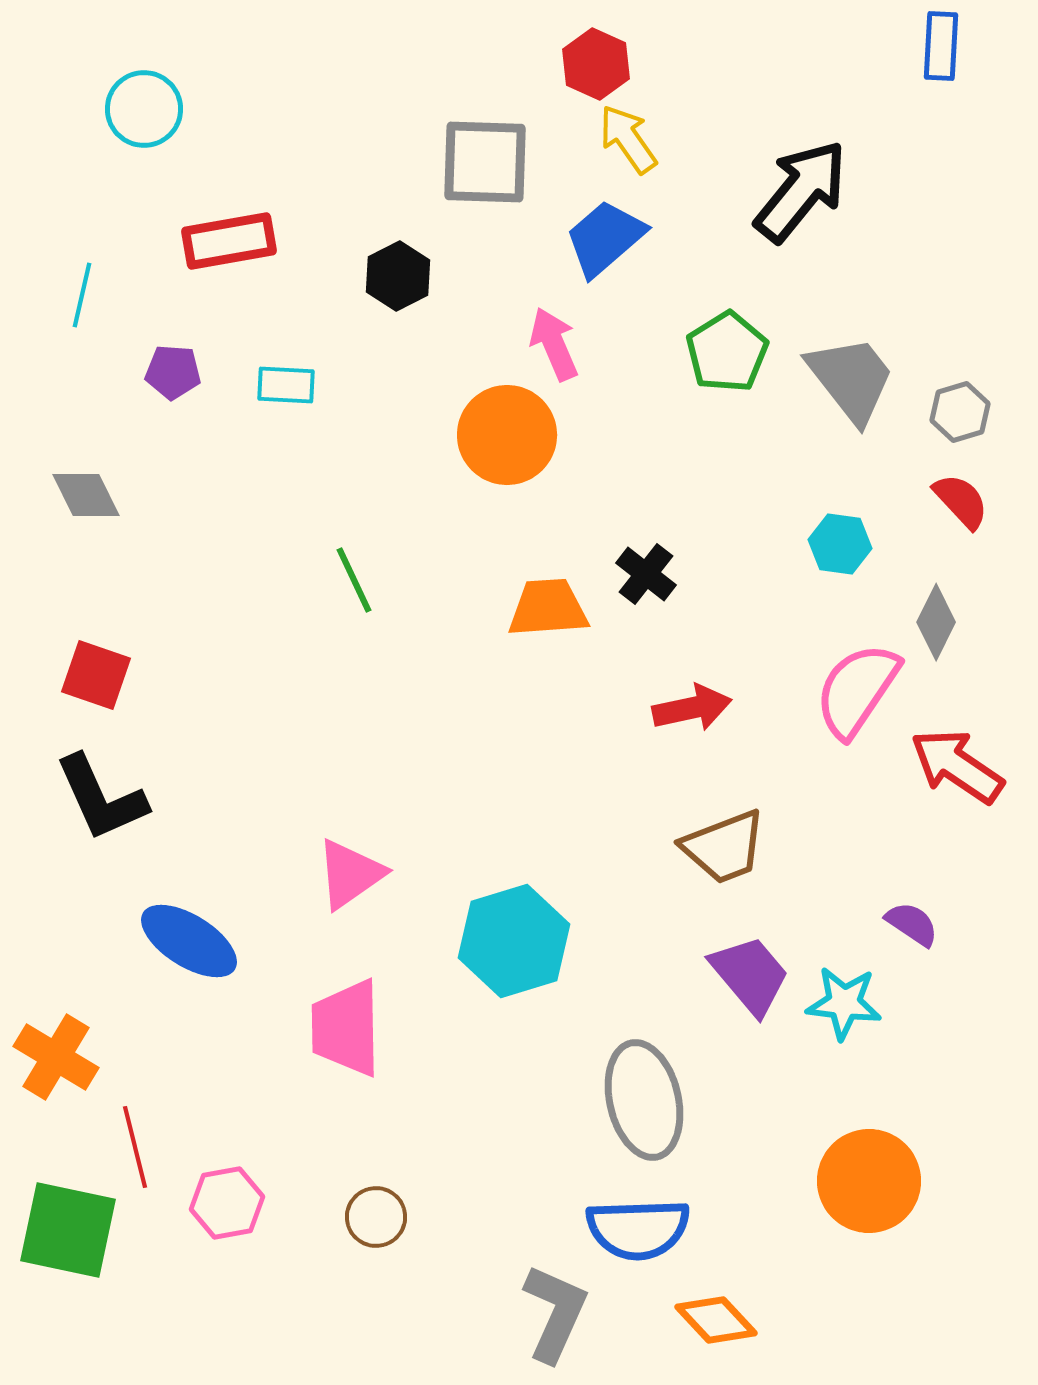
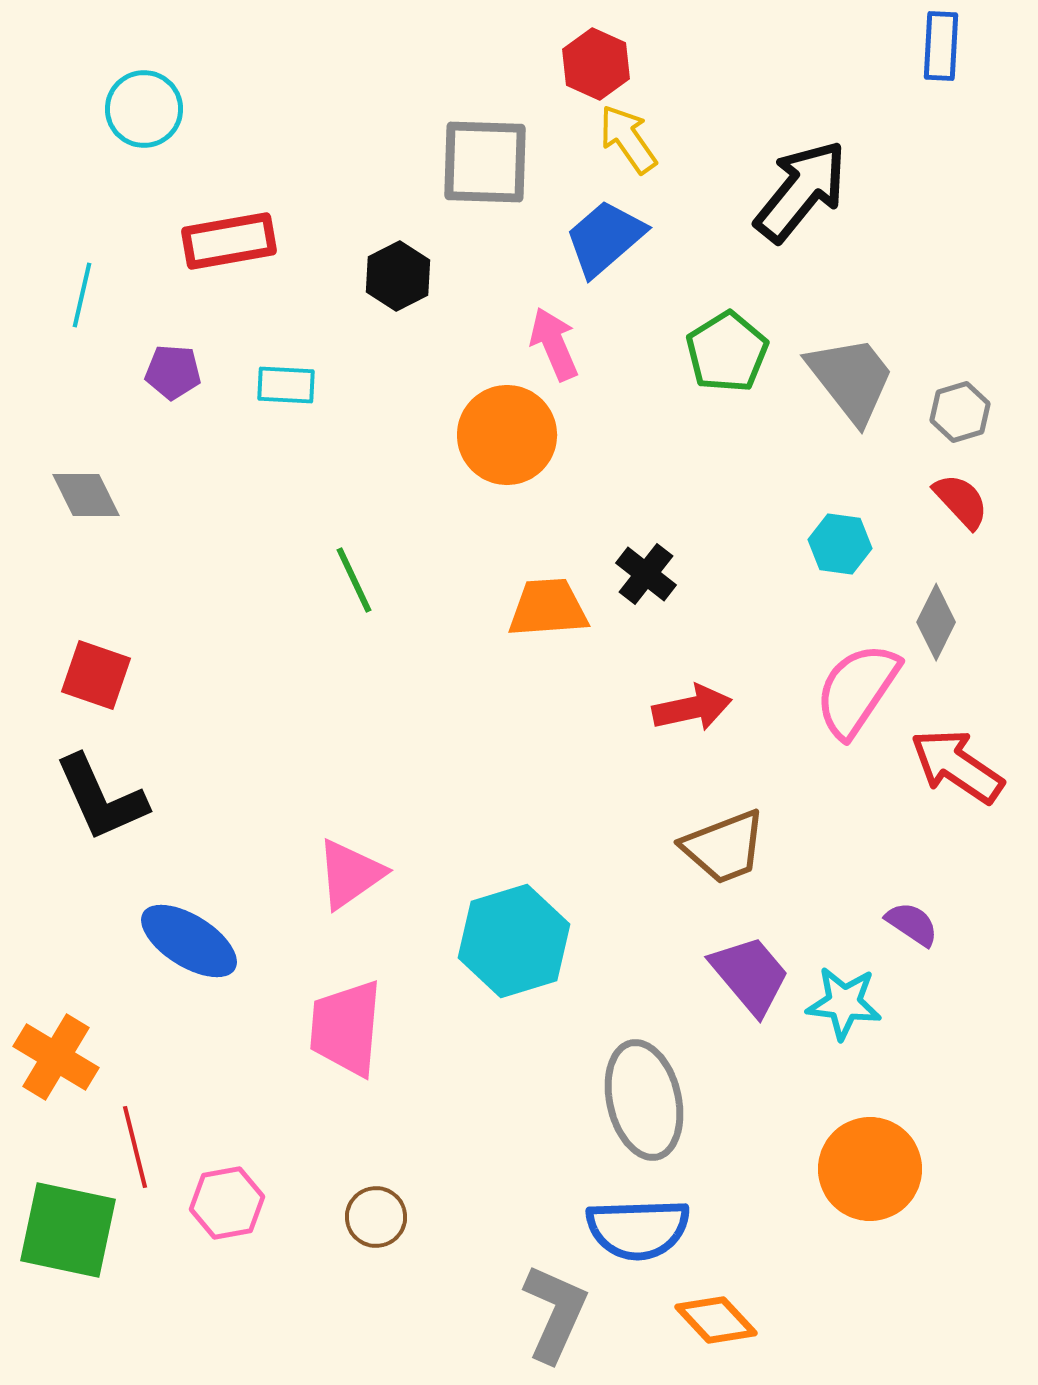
pink trapezoid at (346, 1028): rotated 6 degrees clockwise
orange circle at (869, 1181): moved 1 px right, 12 px up
